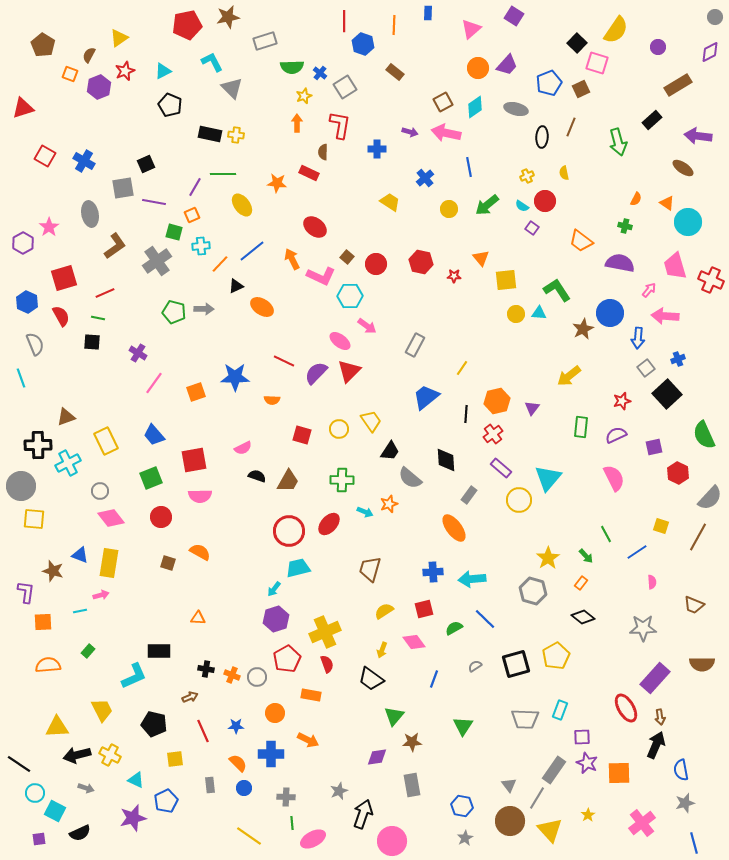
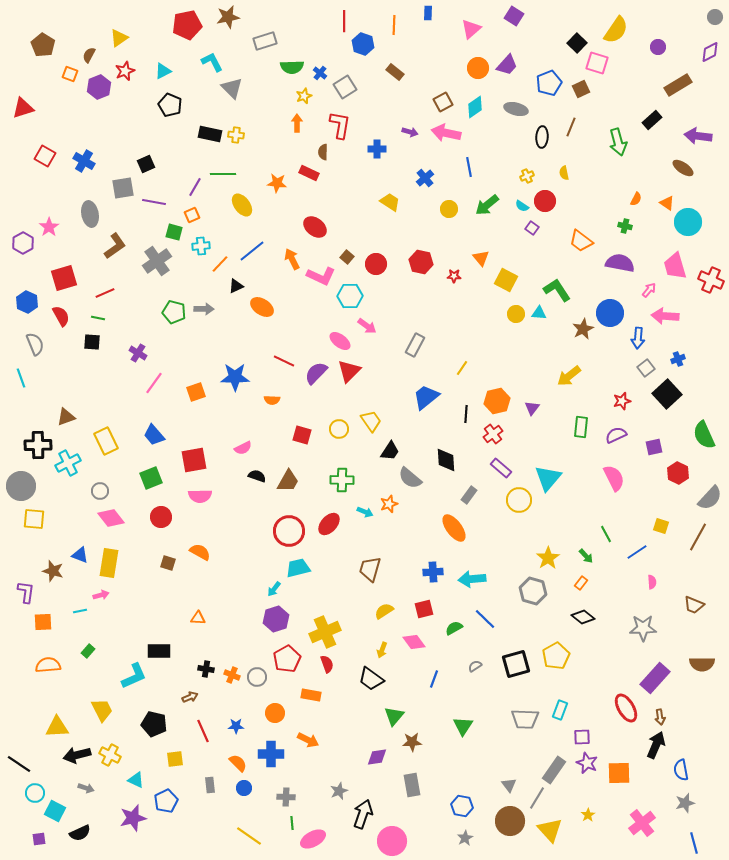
yellow square at (506, 280): rotated 35 degrees clockwise
